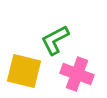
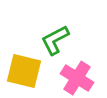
pink cross: moved 4 px down; rotated 12 degrees clockwise
